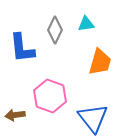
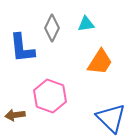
gray diamond: moved 3 px left, 2 px up
orange trapezoid: rotated 16 degrees clockwise
blue triangle: moved 18 px right; rotated 8 degrees counterclockwise
